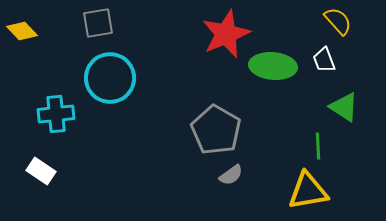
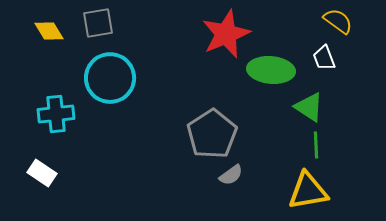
yellow semicircle: rotated 12 degrees counterclockwise
yellow diamond: moved 27 px right; rotated 12 degrees clockwise
white trapezoid: moved 2 px up
green ellipse: moved 2 px left, 4 px down
green triangle: moved 35 px left
gray pentagon: moved 4 px left, 4 px down; rotated 9 degrees clockwise
green line: moved 2 px left, 1 px up
white rectangle: moved 1 px right, 2 px down
